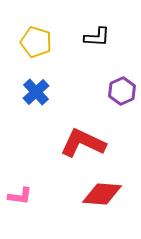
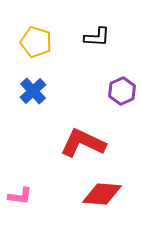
blue cross: moved 3 px left, 1 px up
